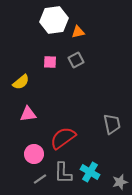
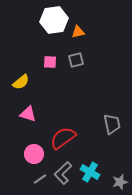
gray square: rotated 14 degrees clockwise
pink triangle: rotated 24 degrees clockwise
gray L-shape: rotated 45 degrees clockwise
